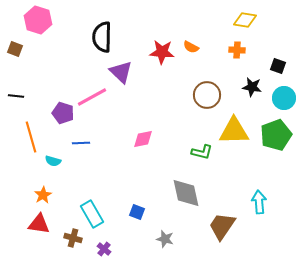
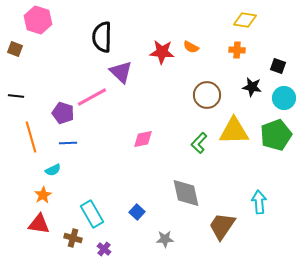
blue line: moved 13 px left
green L-shape: moved 3 px left, 9 px up; rotated 120 degrees clockwise
cyan semicircle: moved 9 px down; rotated 42 degrees counterclockwise
blue square: rotated 21 degrees clockwise
gray star: rotated 18 degrees counterclockwise
